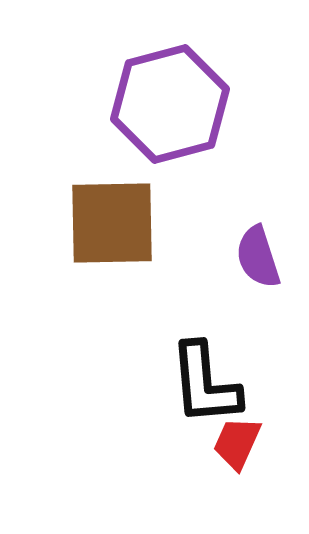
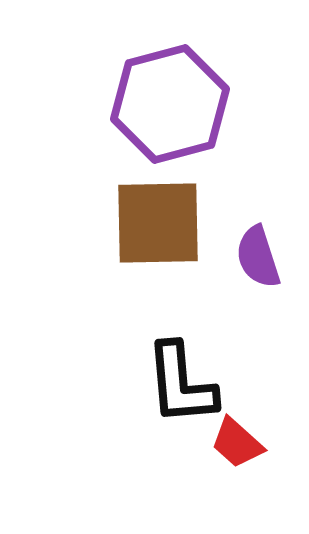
brown square: moved 46 px right
black L-shape: moved 24 px left
red trapezoid: rotated 72 degrees counterclockwise
